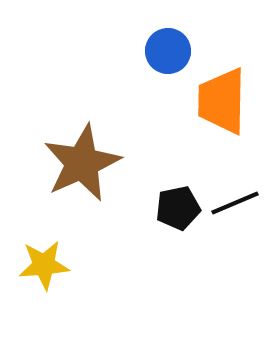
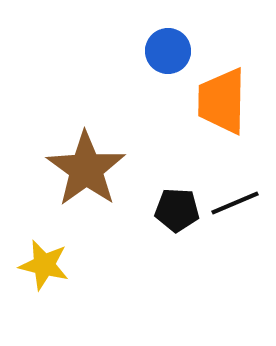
brown star: moved 4 px right, 6 px down; rotated 12 degrees counterclockwise
black pentagon: moved 1 px left, 2 px down; rotated 15 degrees clockwise
yellow star: rotated 18 degrees clockwise
